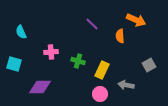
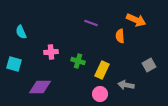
purple line: moved 1 px left, 1 px up; rotated 24 degrees counterclockwise
